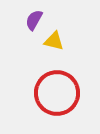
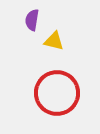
purple semicircle: moved 2 px left; rotated 20 degrees counterclockwise
